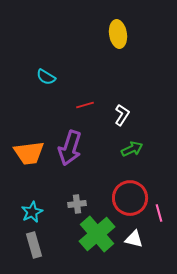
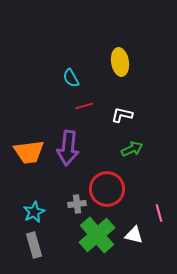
yellow ellipse: moved 2 px right, 28 px down
cyan semicircle: moved 25 px right, 1 px down; rotated 30 degrees clockwise
red line: moved 1 px left, 1 px down
white L-shape: rotated 110 degrees counterclockwise
purple arrow: moved 2 px left; rotated 12 degrees counterclockwise
orange trapezoid: moved 1 px up
red circle: moved 23 px left, 9 px up
cyan star: moved 2 px right
green cross: moved 1 px down
white triangle: moved 4 px up
